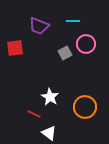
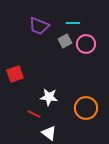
cyan line: moved 2 px down
red square: moved 26 px down; rotated 12 degrees counterclockwise
gray square: moved 12 px up
white star: moved 1 px left; rotated 24 degrees counterclockwise
orange circle: moved 1 px right, 1 px down
